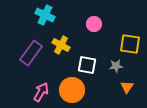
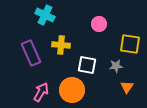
pink circle: moved 5 px right
yellow cross: rotated 24 degrees counterclockwise
purple rectangle: rotated 60 degrees counterclockwise
